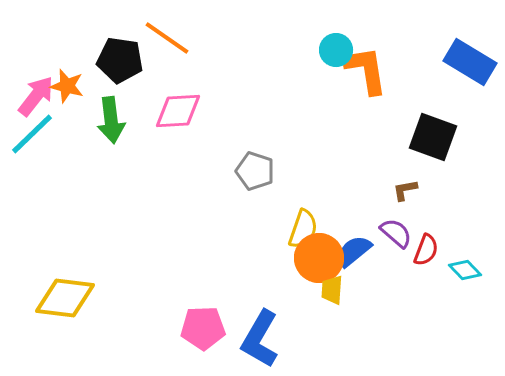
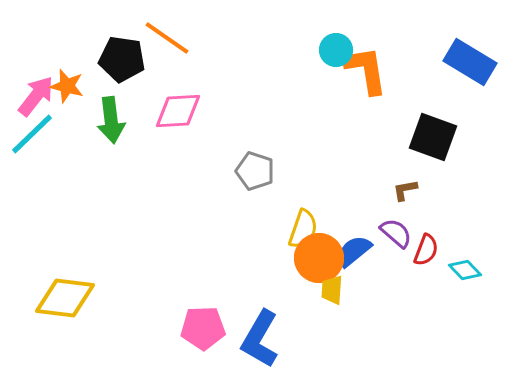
black pentagon: moved 2 px right, 1 px up
